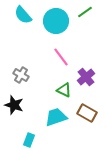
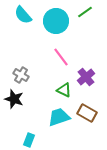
black star: moved 6 px up
cyan trapezoid: moved 3 px right
